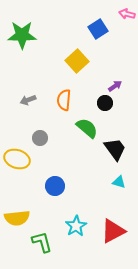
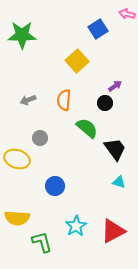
yellow semicircle: rotated 10 degrees clockwise
